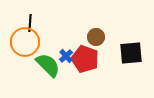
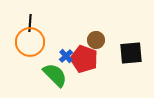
brown circle: moved 3 px down
orange circle: moved 5 px right
red pentagon: moved 1 px left
green semicircle: moved 7 px right, 10 px down
